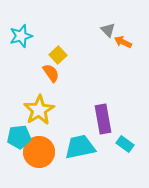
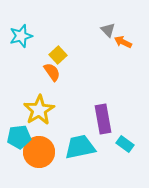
orange semicircle: moved 1 px right, 1 px up
